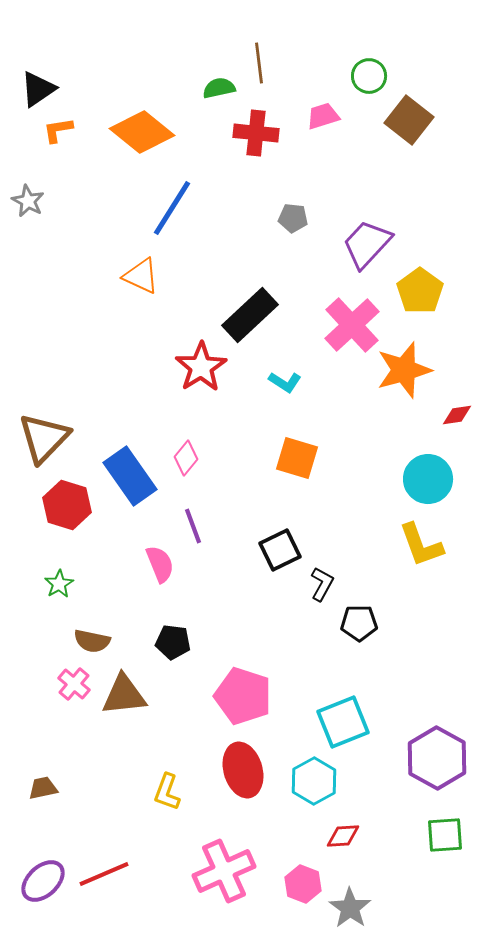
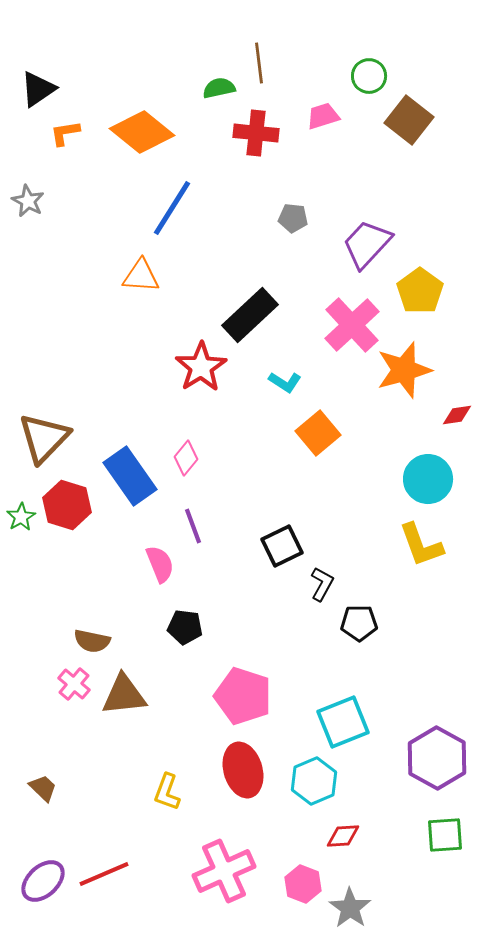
orange L-shape at (58, 130): moved 7 px right, 3 px down
orange triangle at (141, 276): rotated 21 degrees counterclockwise
orange square at (297, 458): moved 21 px right, 25 px up; rotated 33 degrees clockwise
black square at (280, 550): moved 2 px right, 4 px up
green star at (59, 584): moved 38 px left, 67 px up
black pentagon at (173, 642): moved 12 px right, 15 px up
cyan hexagon at (314, 781): rotated 6 degrees clockwise
brown trapezoid at (43, 788): rotated 56 degrees clockwise
